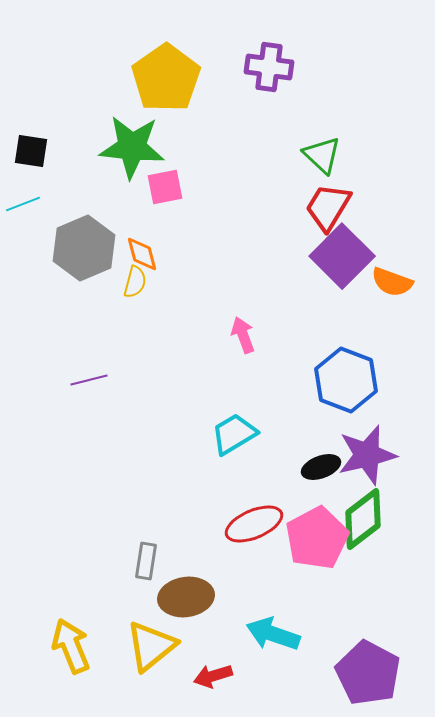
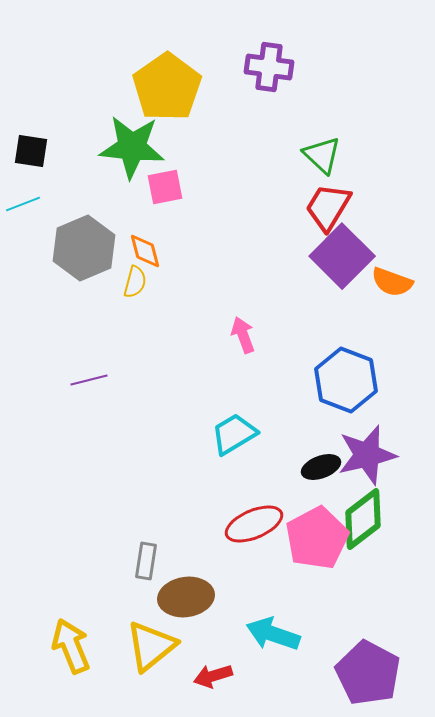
yellow pentagon: moved 1 px right, 9 px down
orange diamond: moved 3 px right, 3 px up
